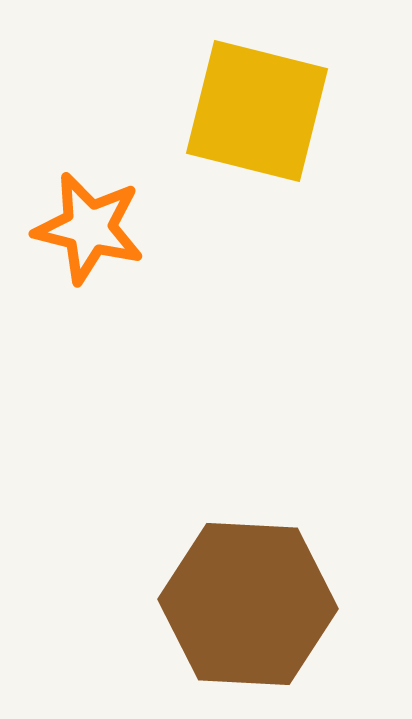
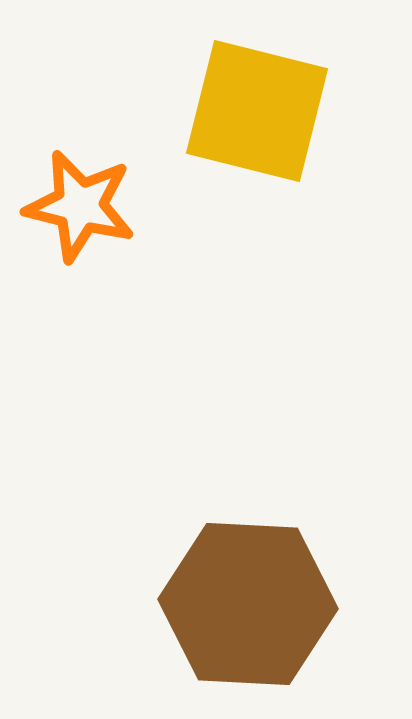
orange star: moved 9 px left, 22 px up
